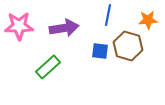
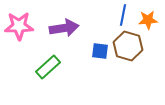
blue line: moved 15 px right
